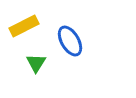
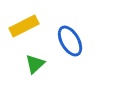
green triangle: moved 1 px left, 1 px down; rotated 15 degrees clockwise
